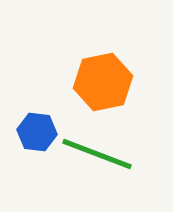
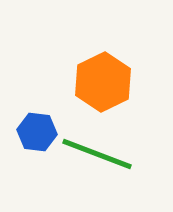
orange hexagon: rotated 14 degrees counterclockwise
